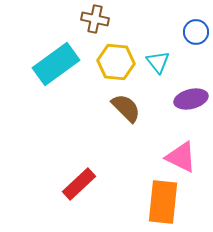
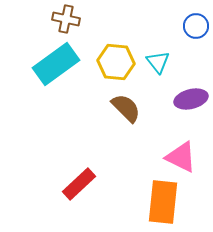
brown cross: moved 29 px left
blue circle: moved 6 px up
